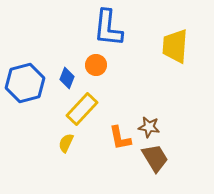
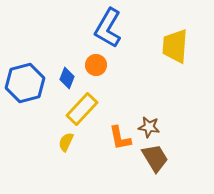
blue L-shape: rotated 24 degrees clockwise
yellow semicircle: moved 1 px up
